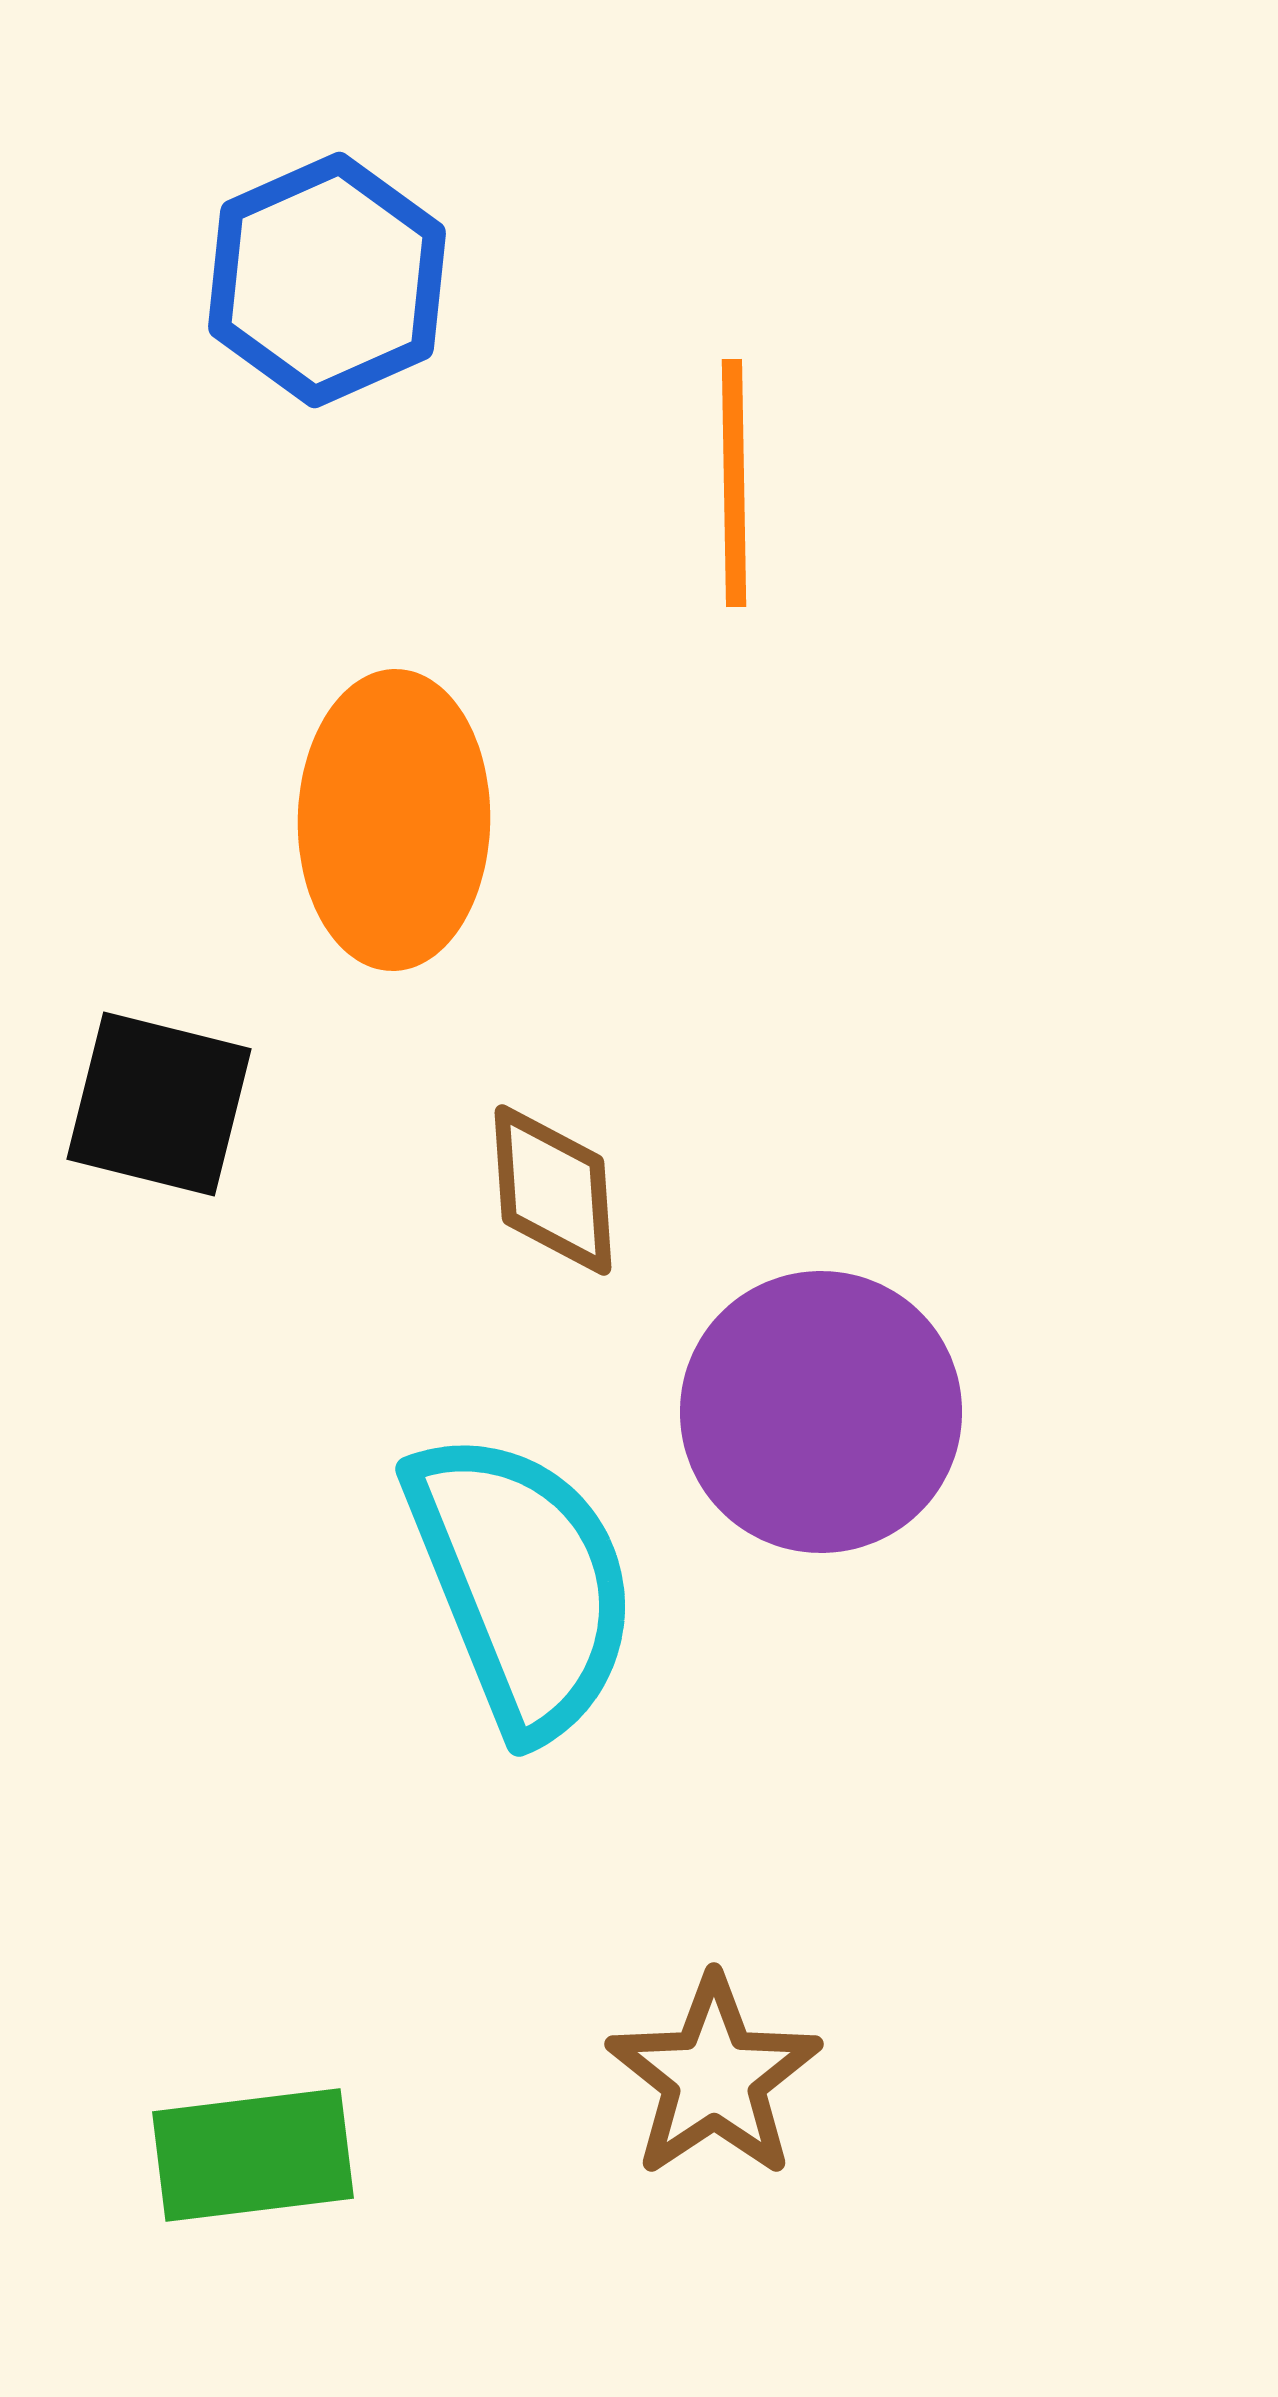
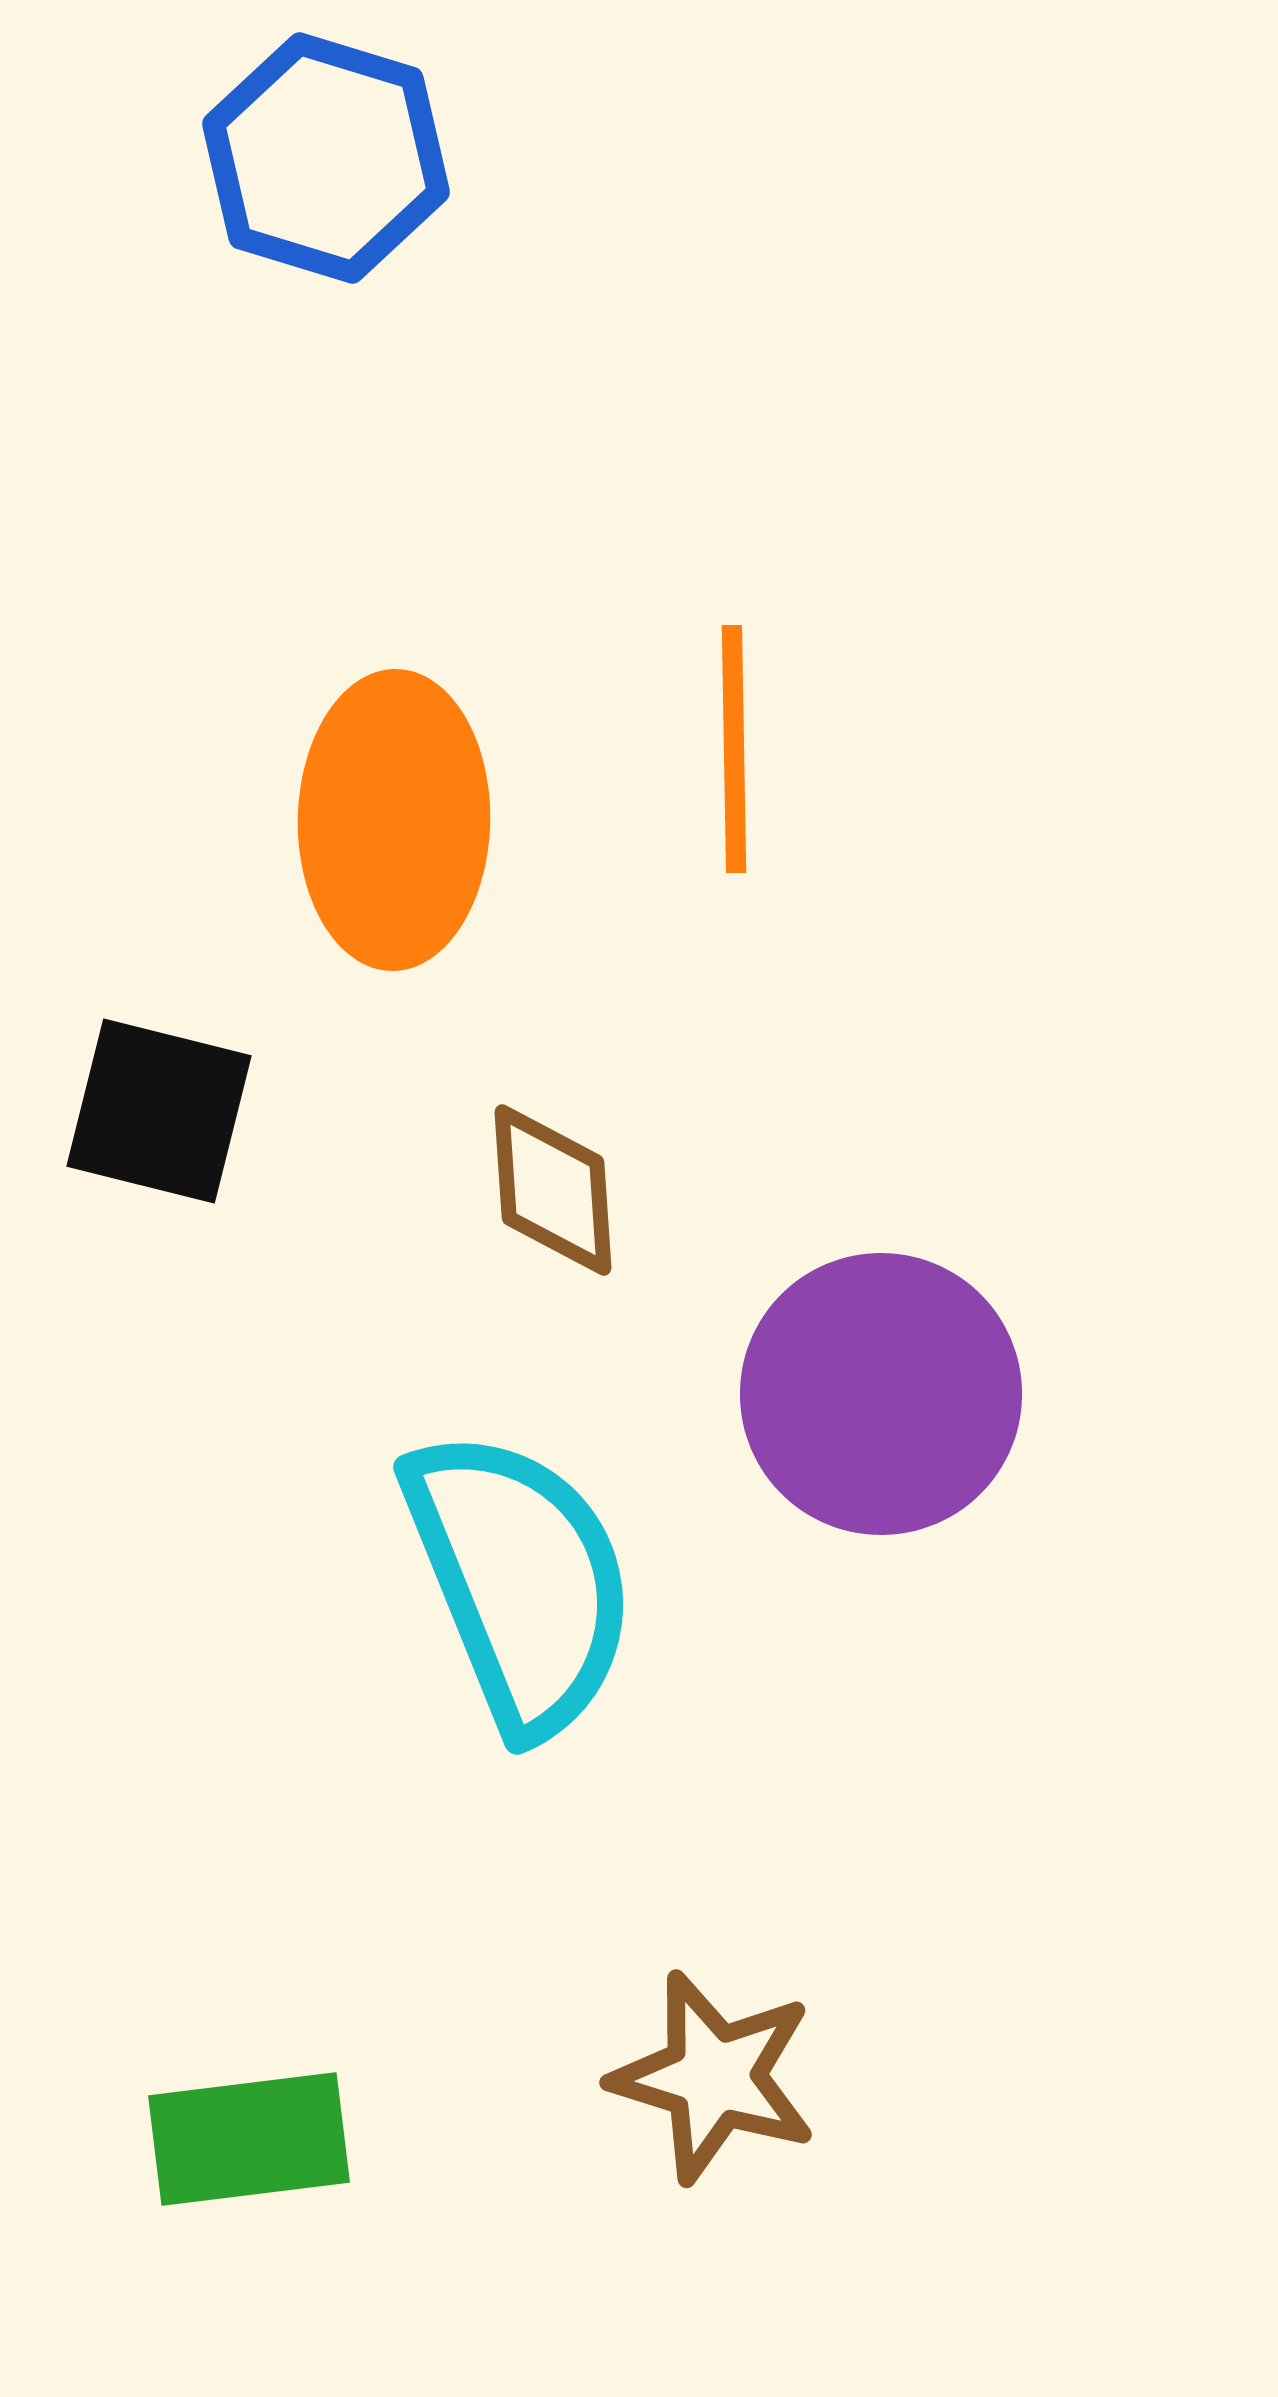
blue hexagon: moved 1 px left, 122 px up; rotated 19 degrees counterclockwise
orange line: moved 266 px down
black square: moved 7 px down
purple circle: moved 60 px right, 18 px up
cyan semicircle: moved 2 px left, 2 px up
brown star: rotated 21 degrees counterclockwise
green rectangle: moved 4 px left, 16 px up
